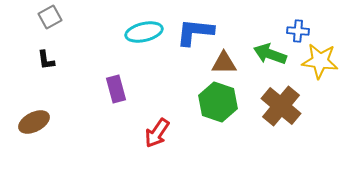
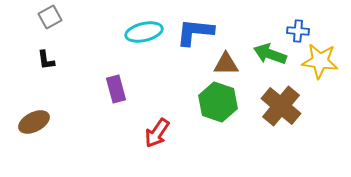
brown triangle: moved 2 px right, 1 px down
